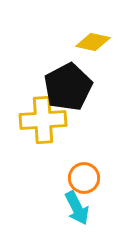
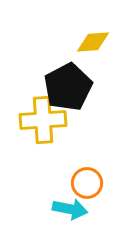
yellow diamond: rotated 16 degrees counterclockwise
orange circle: moved 3 px right, 5 px down
cyan arrow: moved 7 px left, 1 px down; rotated 52 degrees counterclockwise
